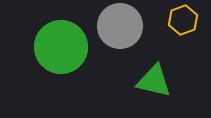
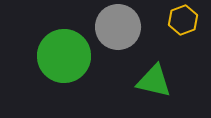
gray circle: moved 2 px left, 1 px down
green circle: moved 3 px right, 9 px down
